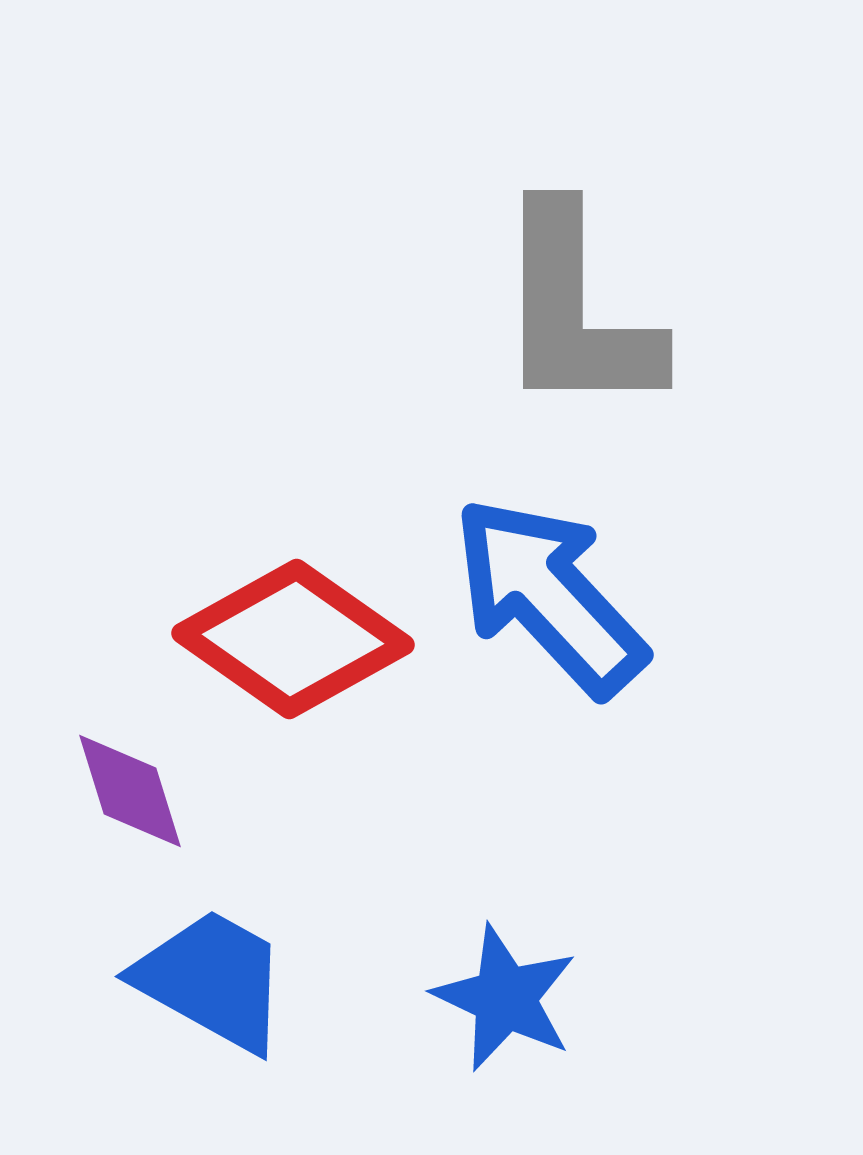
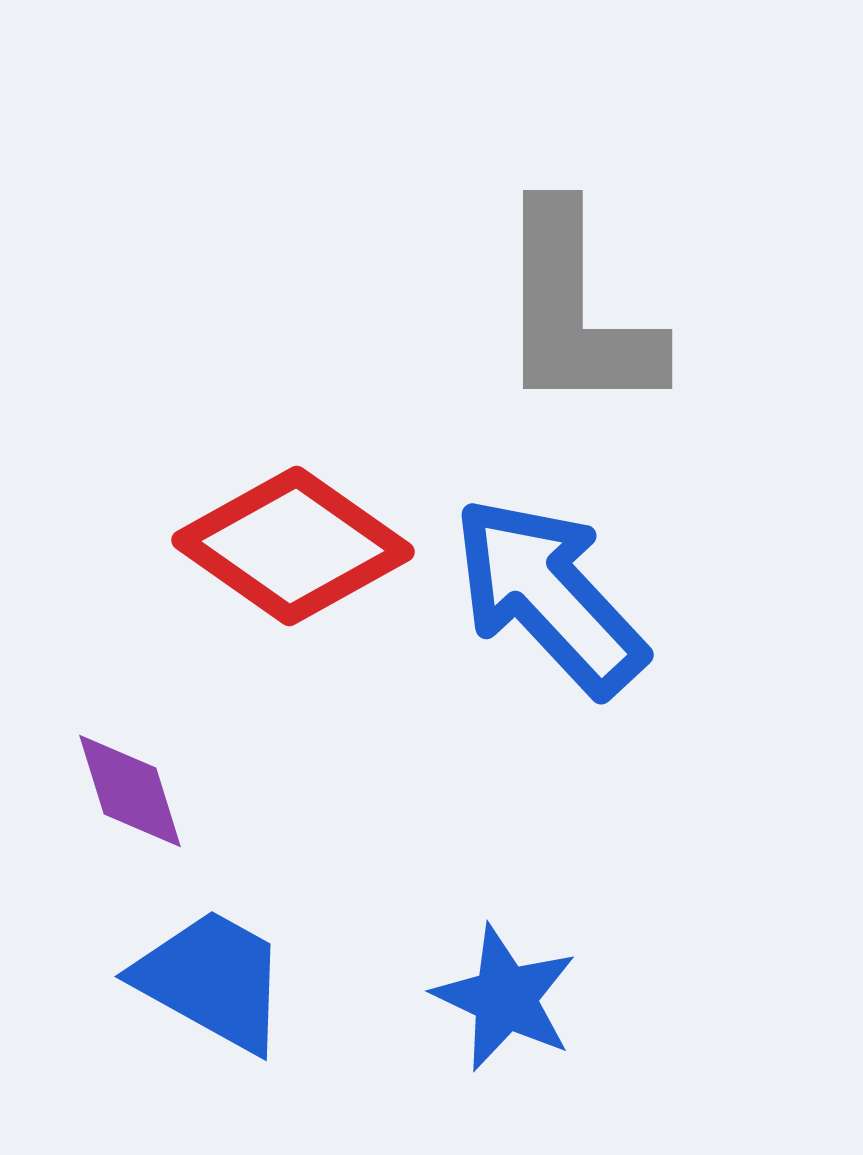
red diamond: moved 93 px up
